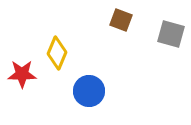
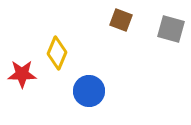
gray square: moved 5 px up
